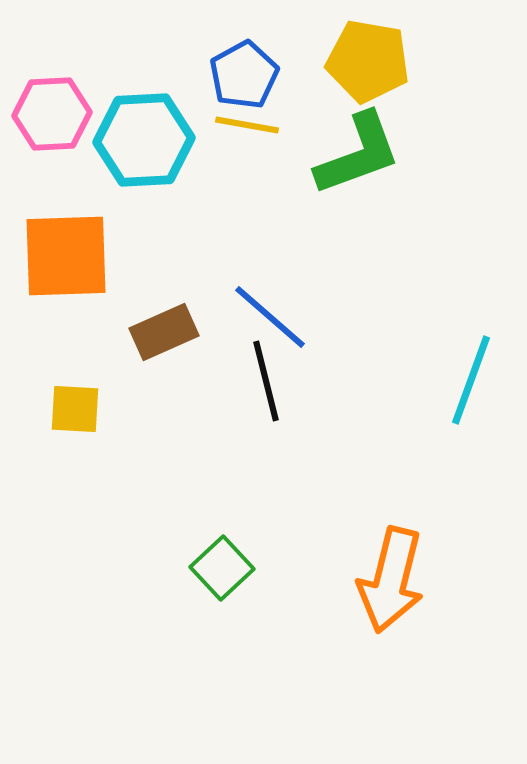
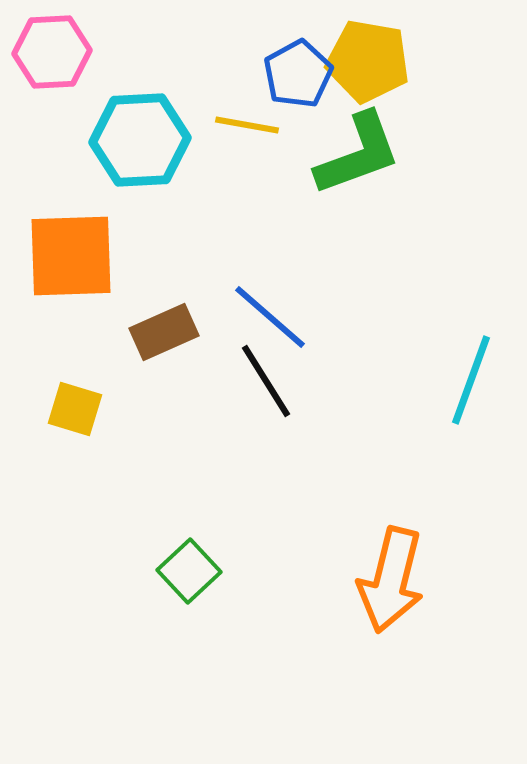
blue pentagon: moved 54 px right, 1 px up
pink hexagon: moved 62 px up
cyan hexagon: moved 4 px left
orange square: moved 5 px right
black line: rotated 18 degrees counterclockwise
yellow square: rotated 14 degrees clockwise
green square: moved 33 px left, 3 px down
